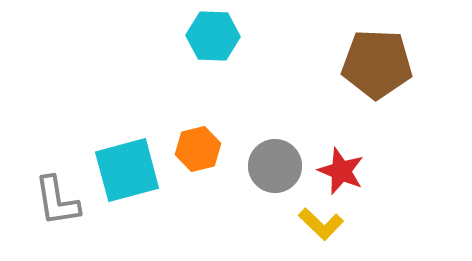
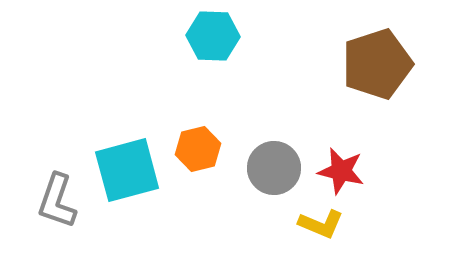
brown pentagon: rotated 20 degrees counterclockwise
gray circle: moved 1 px left, 2 px down
red star: rotated 9 degrees counterclockwise
gray L-shape: rotated 28 degrees clockwise
yellow L-shape: rotated 21 degrees counterclockwise
